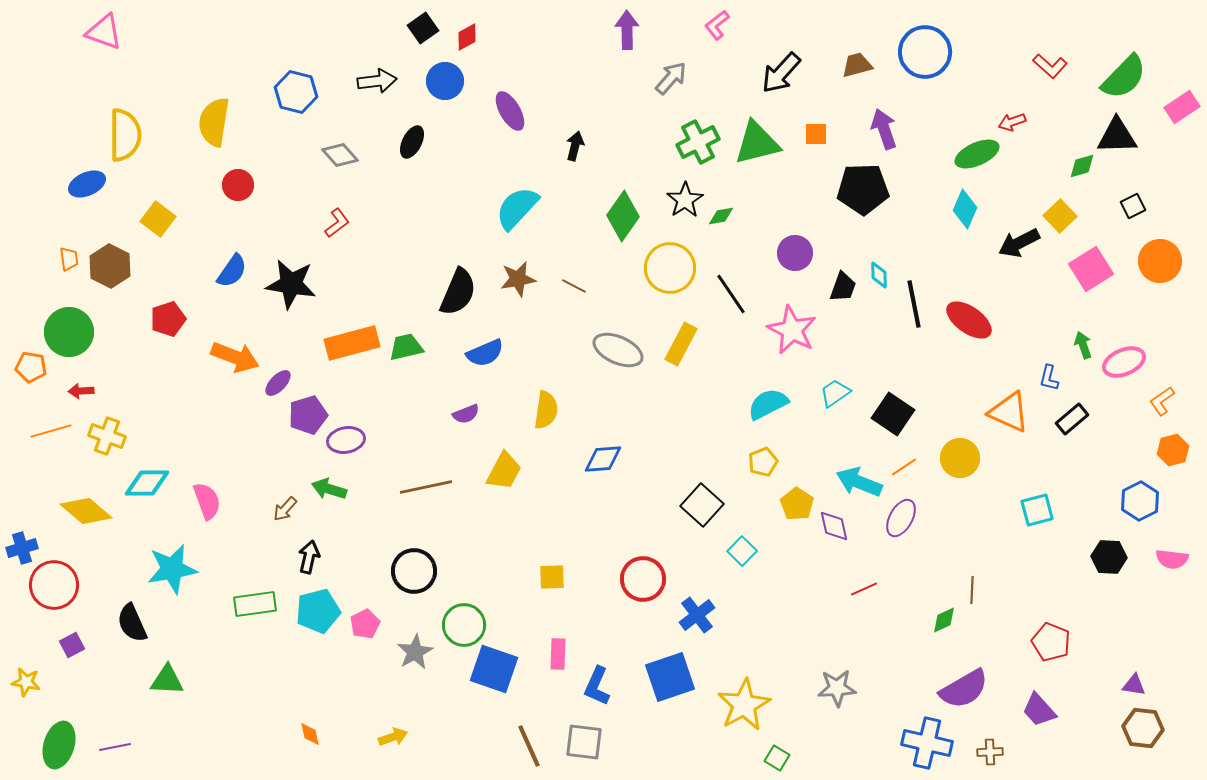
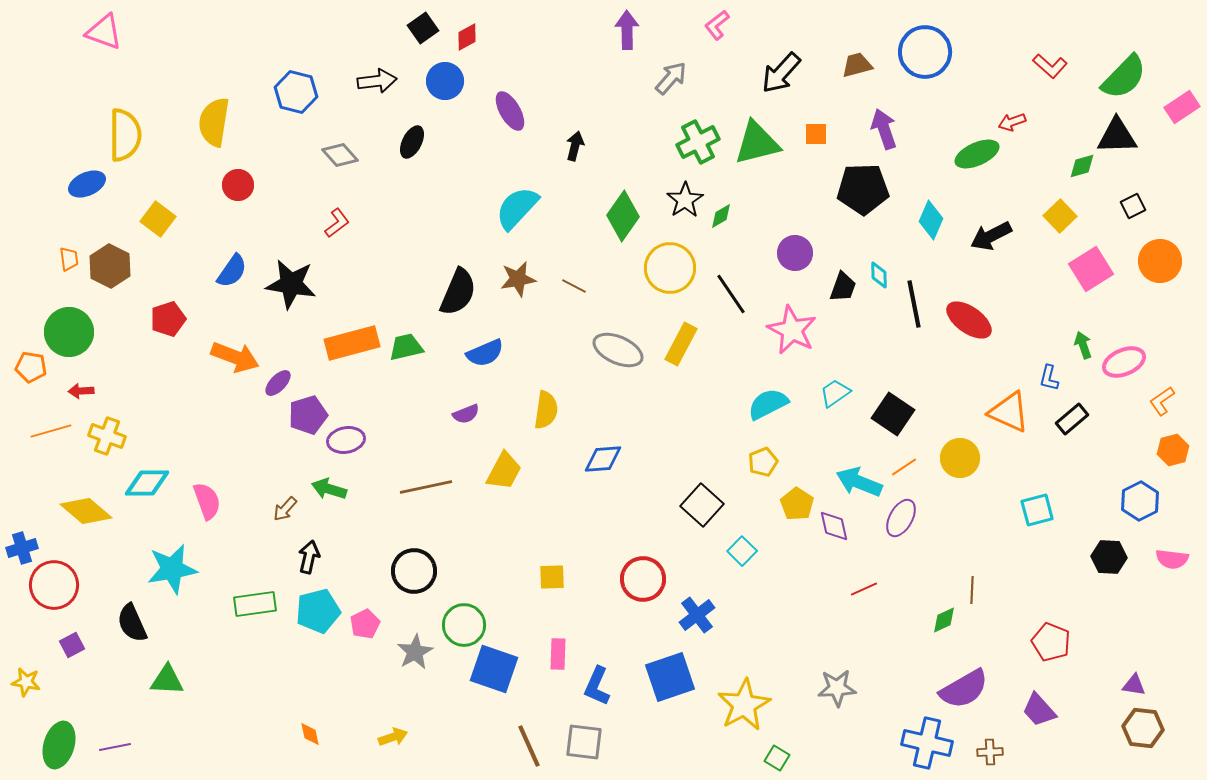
cyan diamond at (965, 209): moved 34 px left, 11 px down
green diamond at (721, 216): rotated 20 degrees counterclockwise
black arrow at (1019, 243): moved 28 px left, 7 px up
